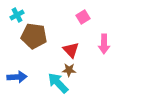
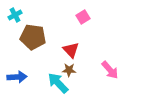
cyan cross: moved 2 px left
brown pentagon: moved 1 px left, 1 px down
pink arrow: moved 6 px right, 26 px down; rotated 42 degrees counterclockwise
